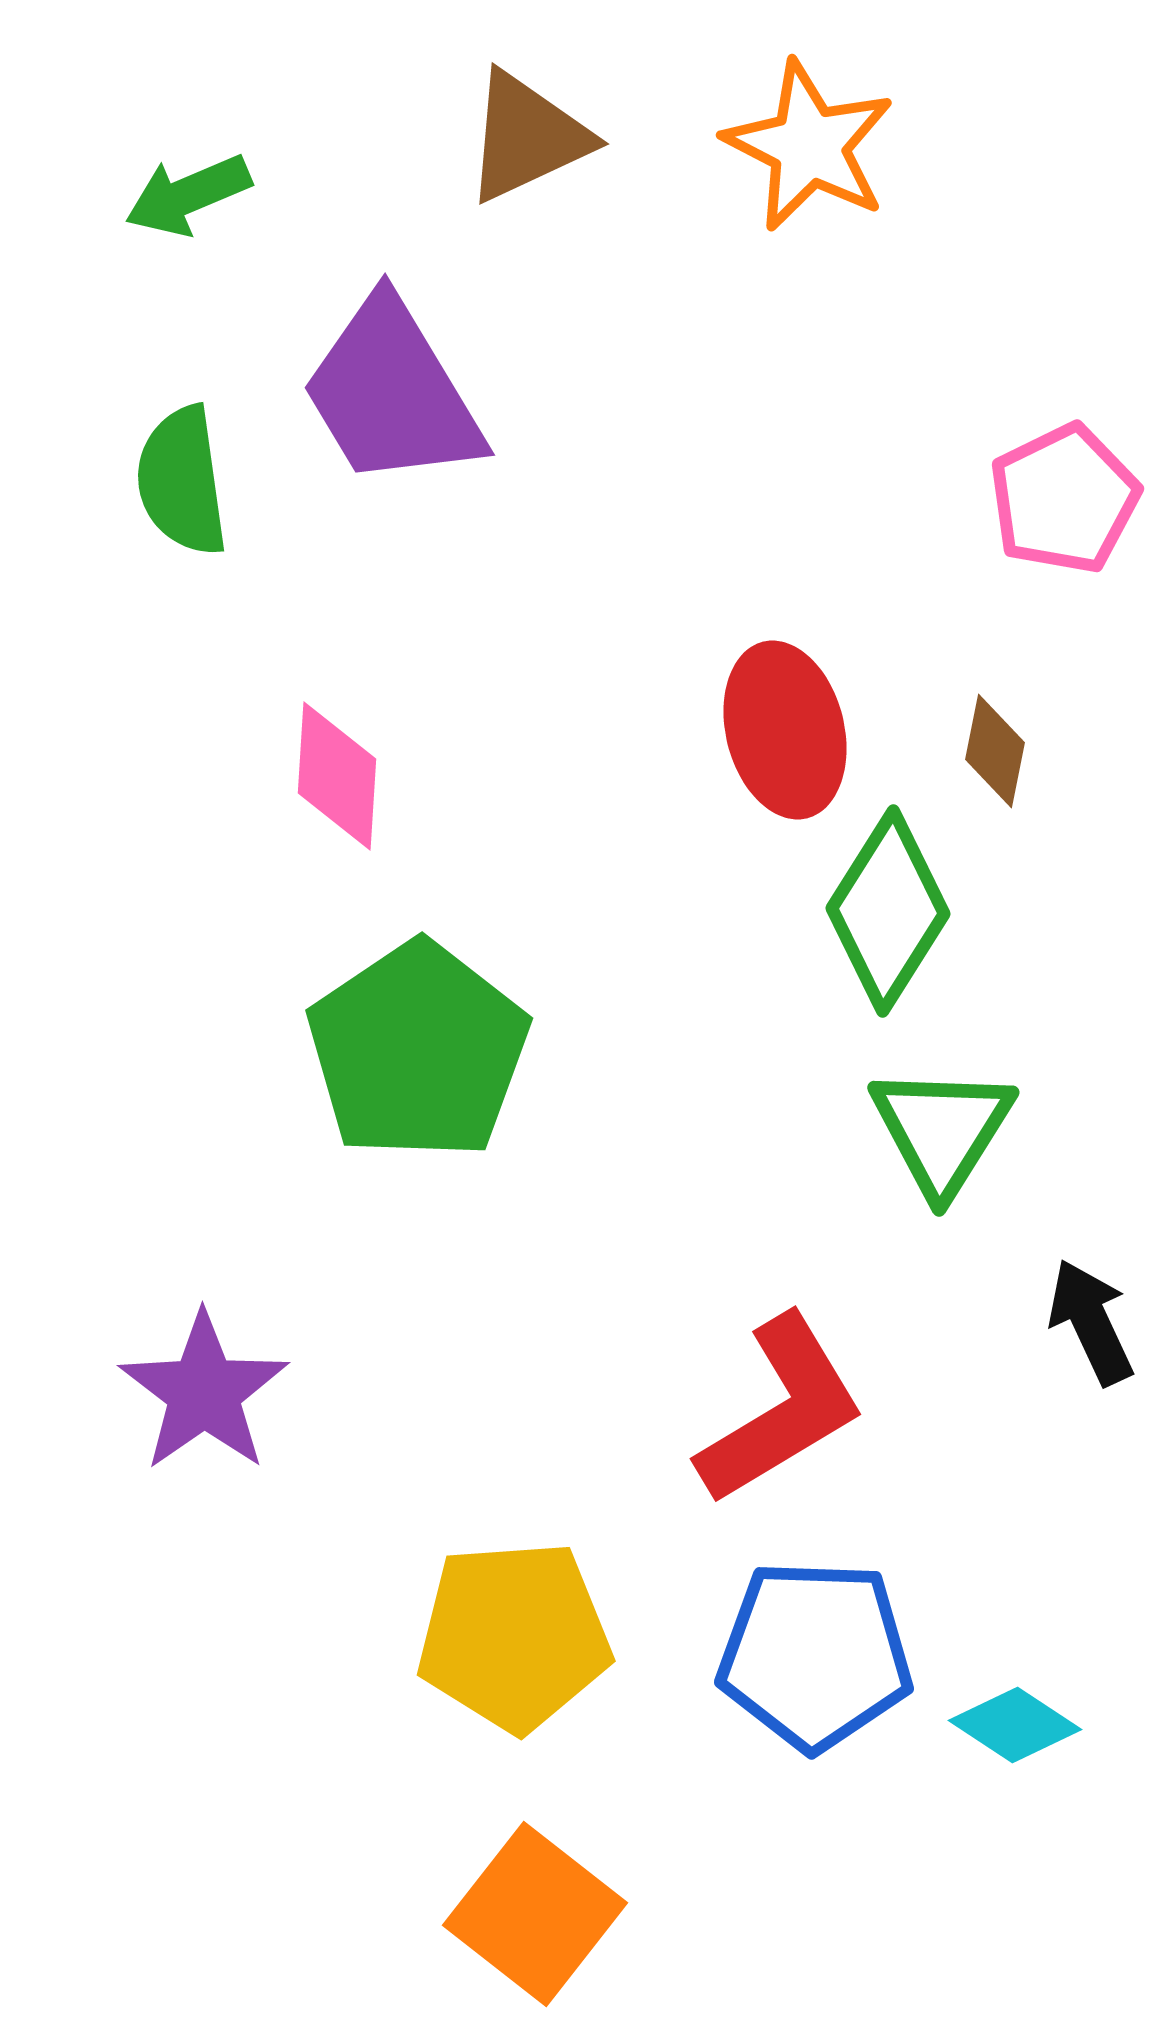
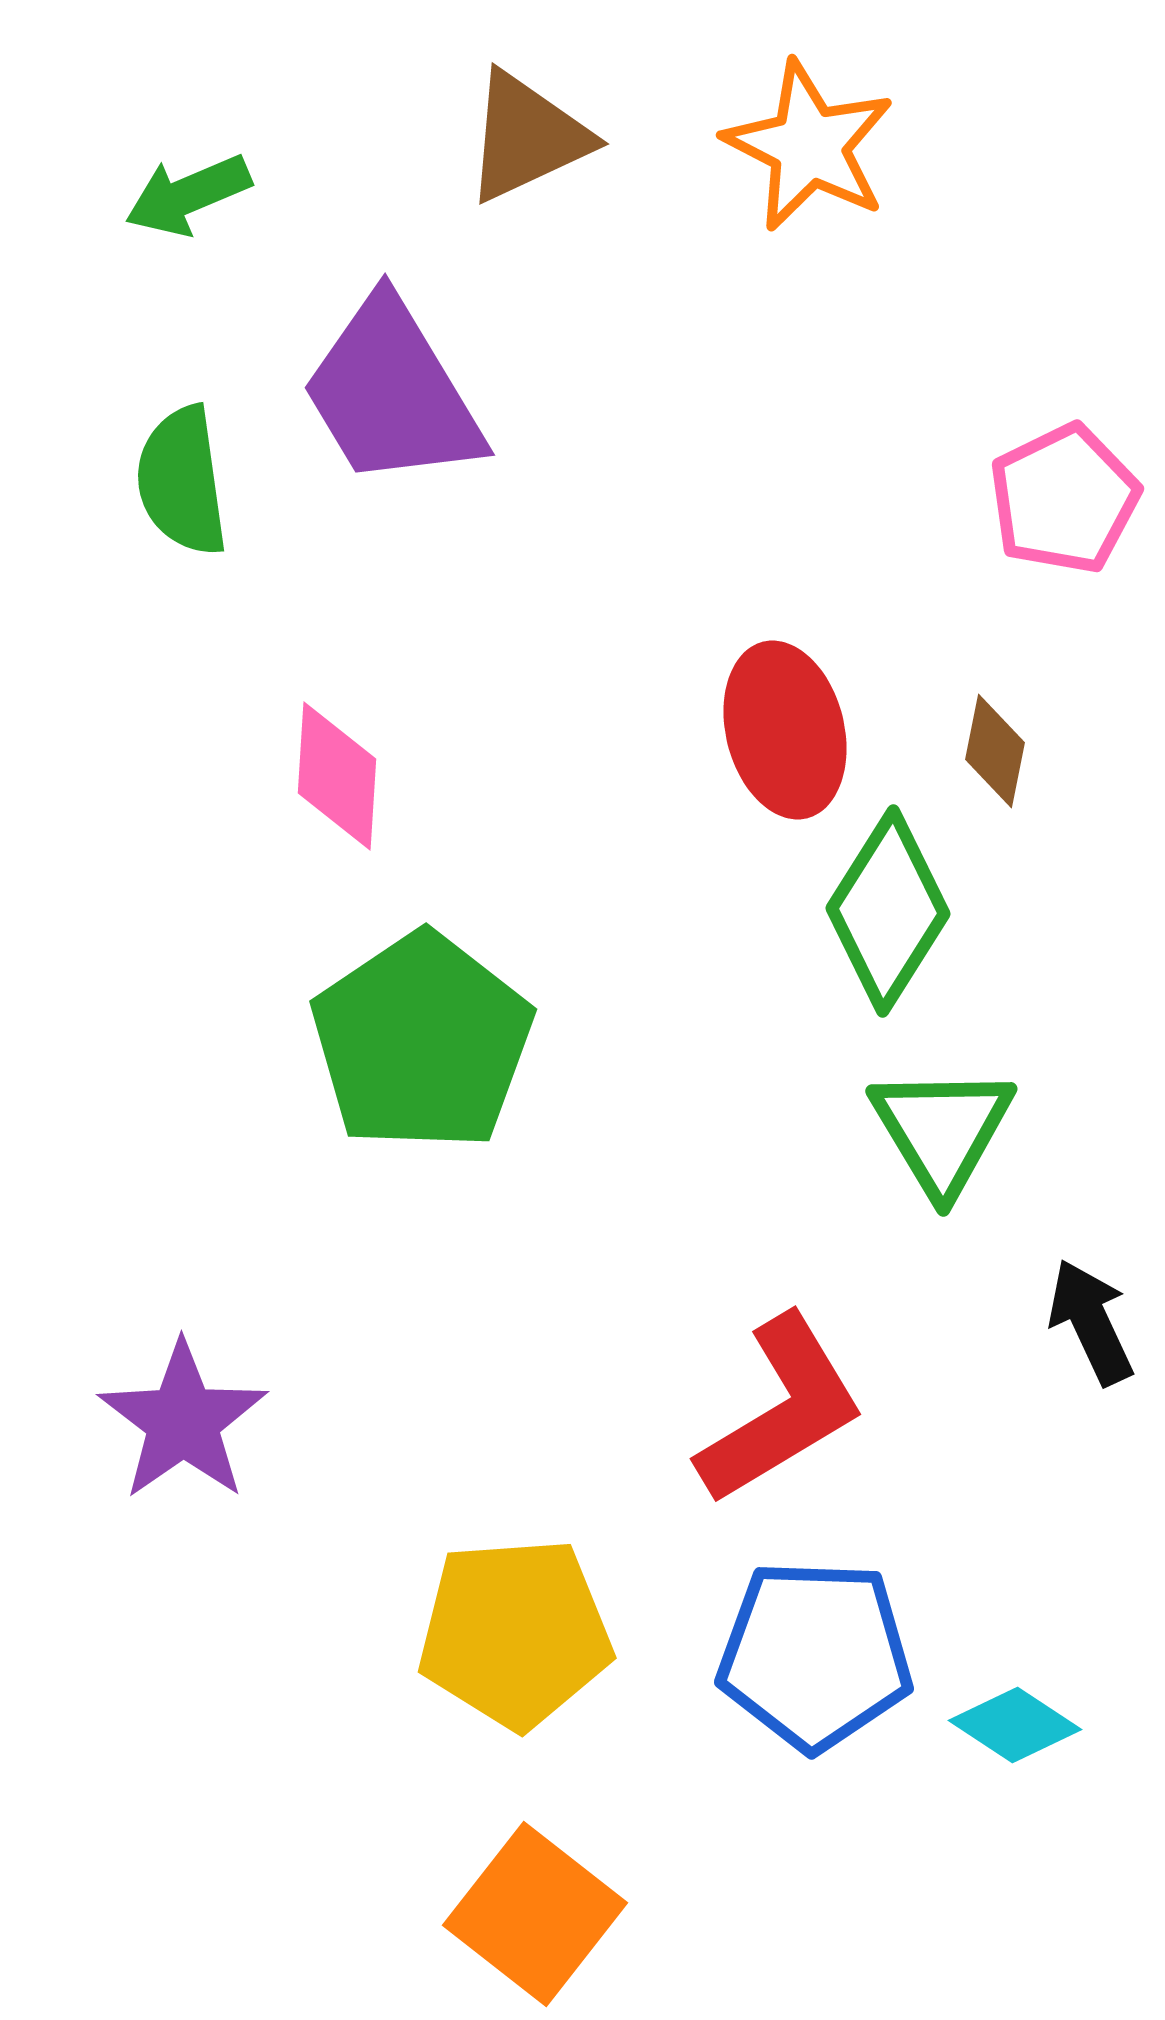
green pentagon: moved 4 px right, 9 px up
green triangle: rotated 3 degrees counterclockwise
purple star: moved 21 px left, 29 px down
yellow pentagon: moved 1 px right, 3 px up
